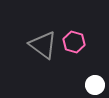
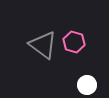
white circle: moved 8 px left
